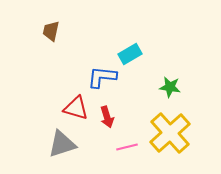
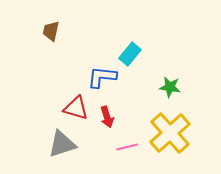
cyan rectangle: rotated 20 degrees counterclockwise
